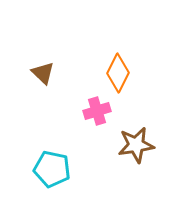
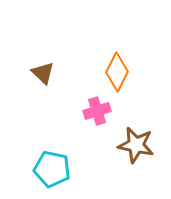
orange diamond: moved 1 px left, 1 px up
brown star: rotated 21 degrees clockwise
